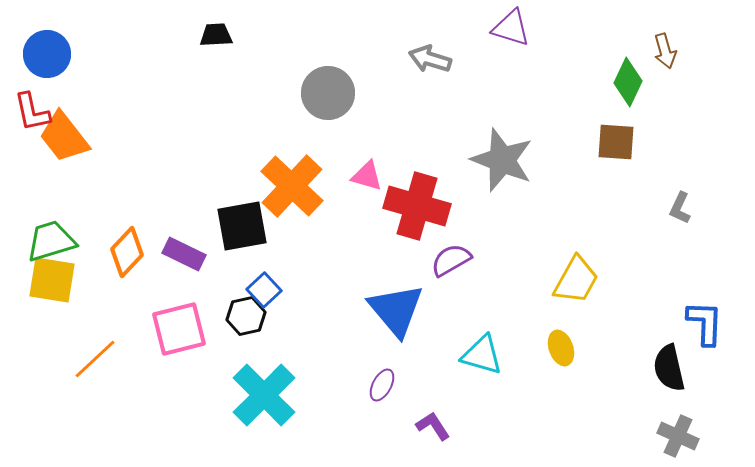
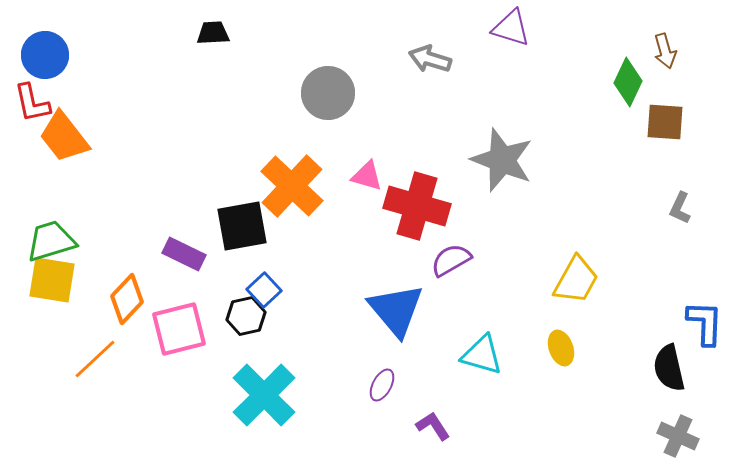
black trapezoid: moved 3 px left, 2 px up
blue circle: moved 2 px left, 1 px down
red L-shape: moved 9 px up
brown square: moved 49 px right, 20 px up
orange diamond: moved 47 px down
